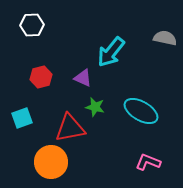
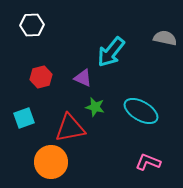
cyan square: moved 2 px right
